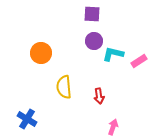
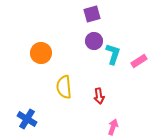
purple square: rotated 18 degrees counterclockwise
cyan L-shape: rotated 95 degrees clockwise
